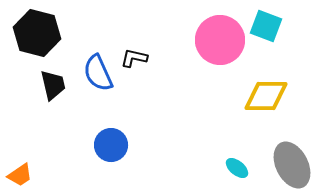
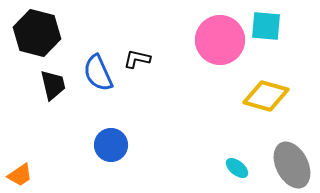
cyan square: rotated 16 degrees counterclockwise
black L-shape: moved 3 px right, 1 px down
yellow diamond: rotated 15 degrees clockwise
